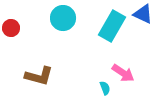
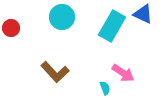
cyan circle: moved 1 px left, 1 px up
brown L-shape: moved 16 px right, 4 px up; rotated 32 degrees clockwise
